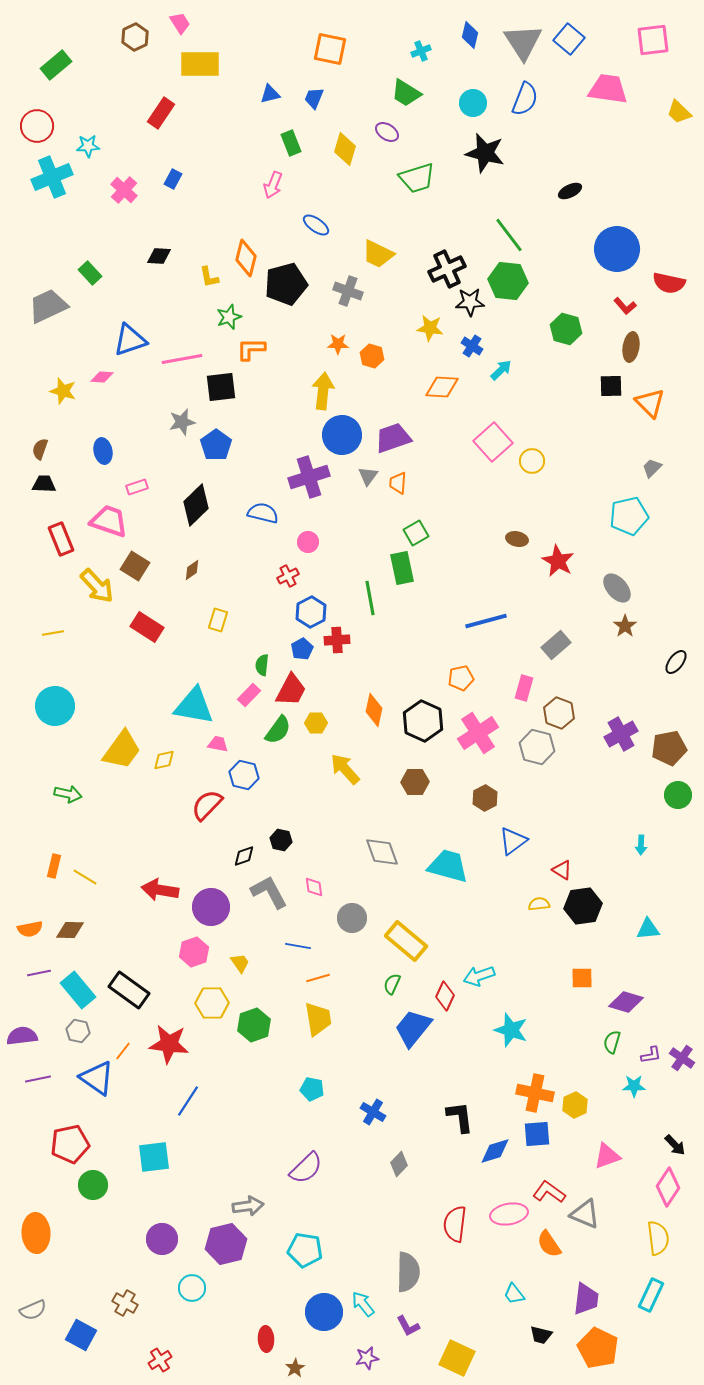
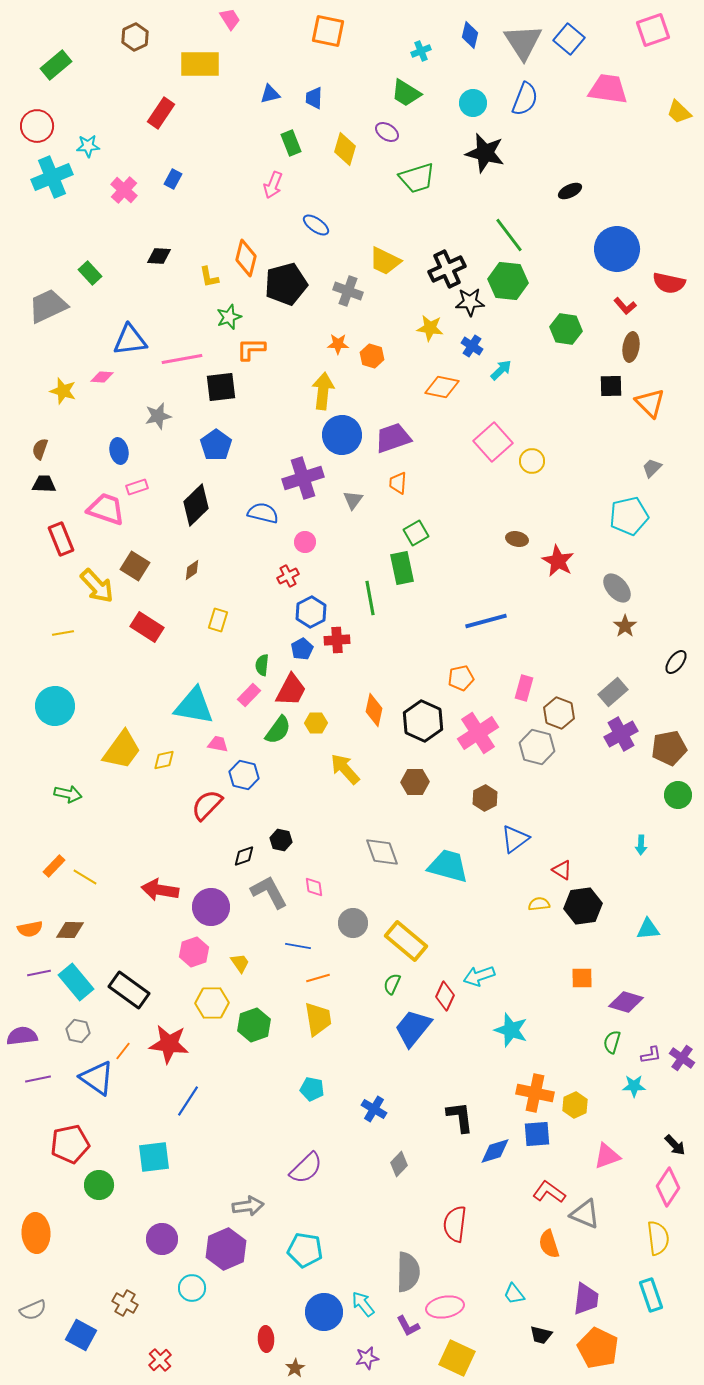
pink trapezoid at (180, 23): moved 50 px right, 4 px up
pink square at (653, 40): moved 10 px up; rotated 12 degrees counterclockwise
orange square at (330, 49): moved 2 px left, 18 px up
blue trapezoid at (314, 98): rotated 20 degrees counterclockwise
yellow trapezoid at (378, 254): moved 7 px right, 7 px down
green hexagon at (566, 329): rotated 8 degrees counterclockwise
blue triangle at (130, 340): rotated 12 degrees clockwise
orange diamond at (442, 387): rotated 8 degrees clockwise
gray star at (182, 422): moved 24 px left, 6 px up
blue ellipse at (103, 451): moved 16 px right
gray triangle at (368, 476): moved 15 px left, 24 px down
purple cross at (309, 477): moved 6 px left, 1 px down
pink trapezoid at (109, 521): moved 3 px left, 12 px up
pink circle at (308, 542): moved 3 px left
yellow line at (53, 633): moved 10 px right
gray rectangle at (556, 645): moved 57 px right, 47 px down
blue triangle at (513, 841): moved 2 px right, 2 px up
orange rectangle at (54, 866): rotated 30 degrees clockwise
gray circle at (352, 918): moved 1 px right, 5 px down
cyan rectangle at (78, 990): moved 2 px left, 8 px up
blue cross at (373, 1112): moved 1 px right, 3 px up
green circle at (93, 1185): moved 6 px right
pink ellipse at (509, 1214): moved 64 px left, 93 px down
purple hexagon at (226, 1244): moved 5 px down; rotated 9 degrees counterclockwise
orange semicircle at (549, 1244): rotated 16 degrees clockwise
cyan rectangle at (651, 1295): rotated 44 degrees counterclockwise
red cross at (160, 1360): rotated 10 degrees counterclockwise
